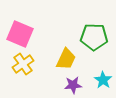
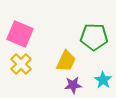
yellow trapezoid: moved 2 px down
yellow cross: moved 2 px left; rotated 10 degrees counterclockwise
